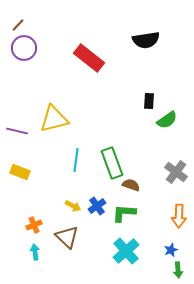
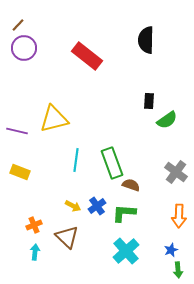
black semicircle: rotated 100 degrees clockwise
red rectangle: moved 2 px left, 2 px up
cyan arrow: rotated 14 degrees clockwise
